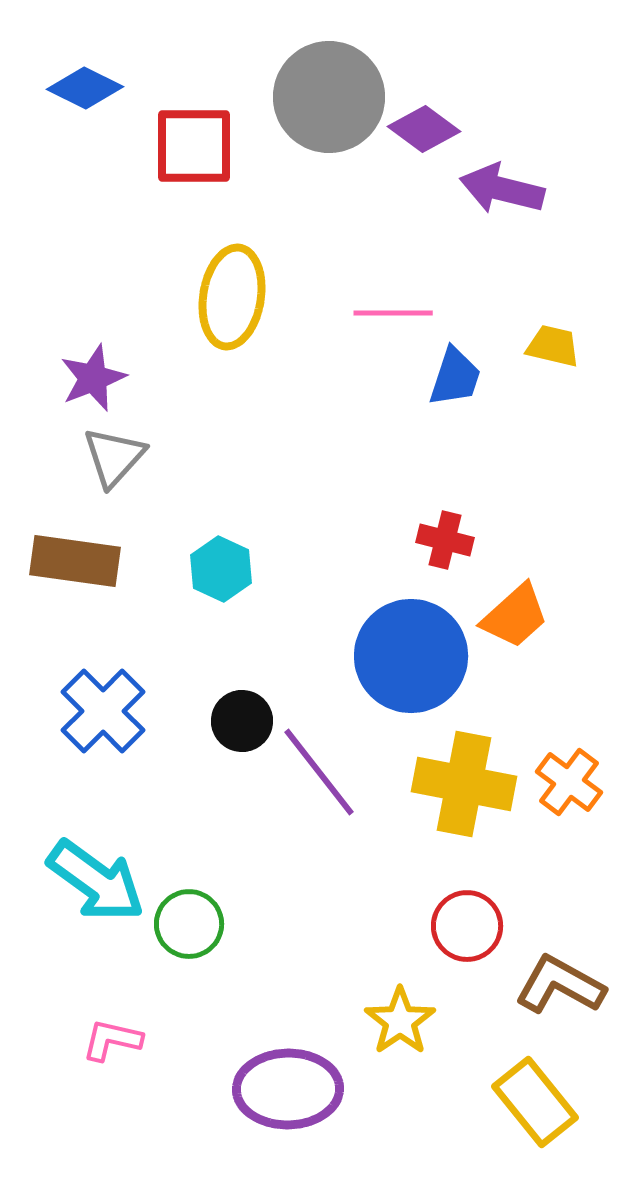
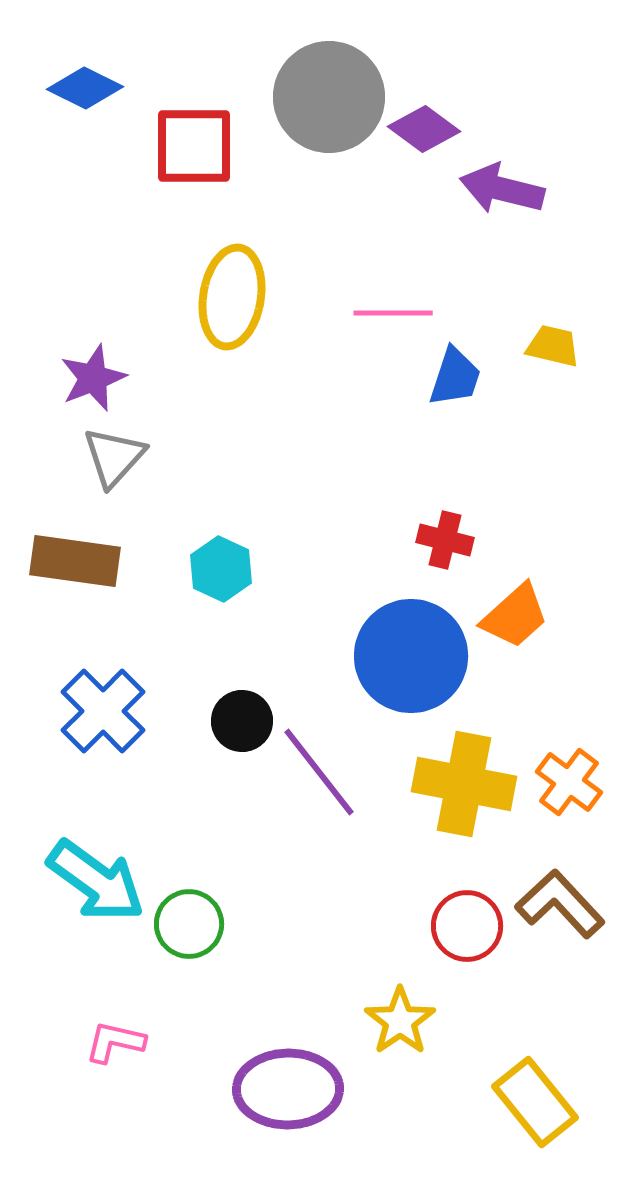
brown L-shape: moved 81 px up; rotated 18 degrees clockwise
pink L-shape: moved 3 px right, 2 px down
